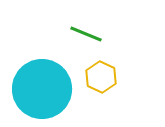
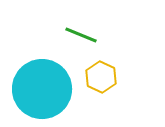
green line: moved 5 px left, 1 px down
